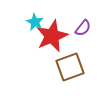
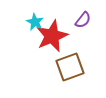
purple semicircle: moved 8 px up
